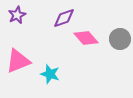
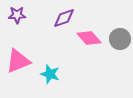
purple star: rotated 24 degrees clockwise
pink diamond: moved 3 px right
